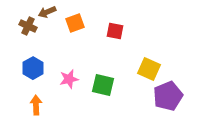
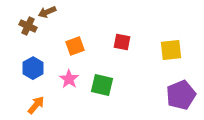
orange square: moved 23 px down
red square: moved 7 px right, 11 px down
yellow square: moved 22 px right, 19 px up; rotated 30 degrees counterclockwise
pink star: rotated 24 degrees counterclockwise
green square: moved 1 px left
purple pentagon: moved 13 px right, 1 px up
orange arrow: rotated 42 degrees clockwise
